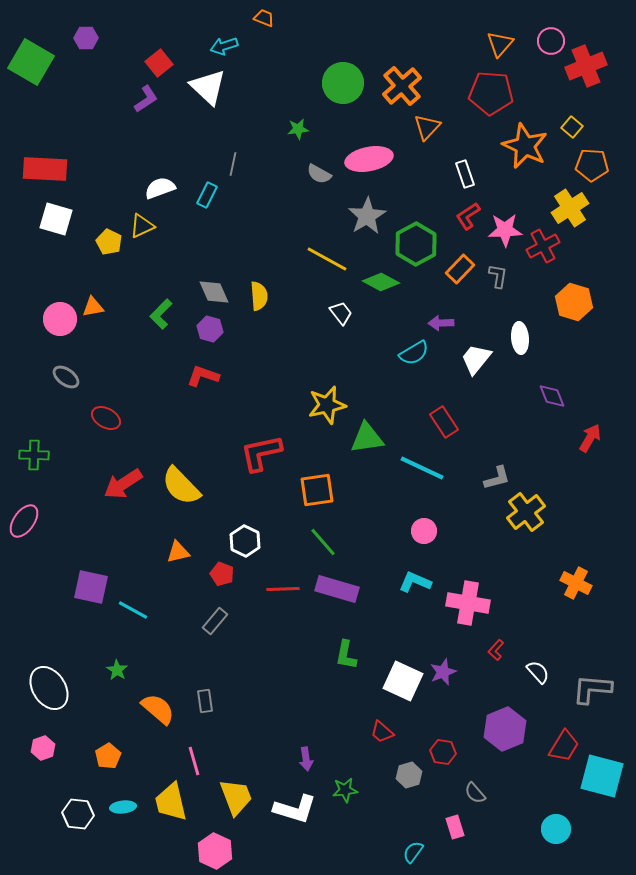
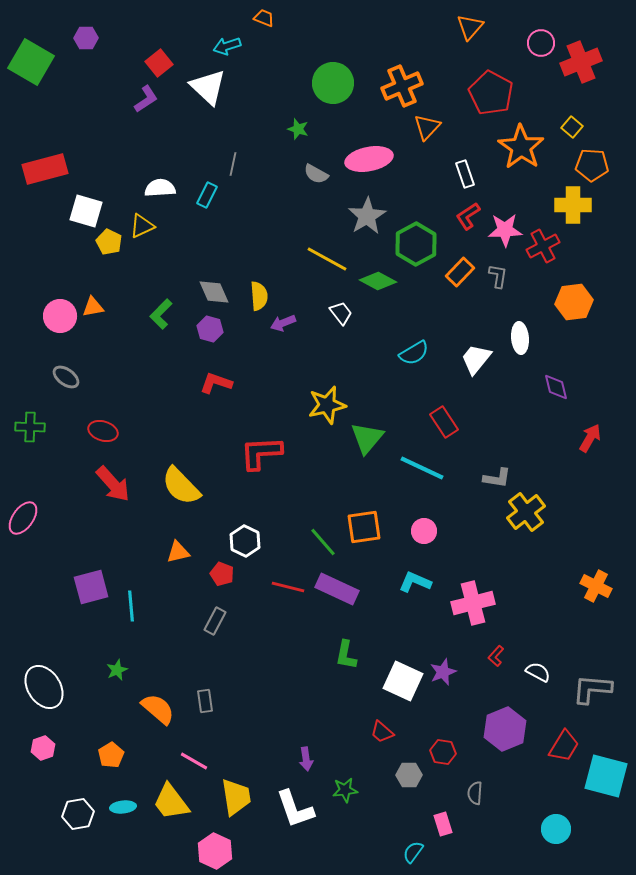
pink circle at (551, 41): moved 10 px left, 2 px down
orange triangle at (500, 44): moved 30 px left, 17 px up
cyan arrow at (224, 46): moved 3 px right
red cross at (586, 66): moved 5 px left, 4 px up
green circle at (343, 83): moved 10 px left
orange cross at (402, 86): rotated 18 degrees clockwise
red pentagon at (491, 93): rotated 24 degrees clockwise
green star at (298, 129): rotated 25 degrees clockwise
orange star at (525, 146): moved 4 px left, 1 px down; rotated 9 degrees clockwise
red rectangle at (45, 169): rotated 18 degrees counterclockwise
gray semicircle at (319, 174): moved 3 px left
white semicircle at (160, 188): rotated 16 degrees clockwise
yellow cross at (570, 208): moved 3 px right, 3 px up; rotated 33 degrees clockwise
white square at (56, 219): moved 30 px right, 8 px up
orange rectangle at (460, 269): moved 3 px down
green diamond at (381, 282): moved 3 px left, 1 px up
orange hexagon at (574, 302): rotated 24 degrees counterclockwise
pink circle at (60, 319): moved 3 px up
purple arrow at (441, 323): moved 158 px left; rotated 20 degrees counterclockwise
red L-shape at (203, 376): moved 13 px right, 7 px down
purple diamond at (552, 396): moved 4 px right, 9 px up; rotated 8 degrees clockwise
red ellipse at (106, 418): moved 3 px left, 13 px down; rotated 12 degrees counterclockwise
green triangle at (367, 438): rotated 42 degrees counterclockwise
red L-shape at (261, 453): rotated 9 degrees clockwise
green cross at (34, 455): moved 4 px left, 28 px up
gray L-shape at (497, 478): rotated 24 degrees clockwise
red arrow at (123, 484): moved 10 px left; rotated 99 degrees counterclockwise
orange square at (317, 490): moved 47 px right, 37 px down
pink ellipse at (24, 521): moved 1 px left, 3 px up
orange cross at (576, 583): moved 20 px right, 3 px down
purple square at (91, 587): rotated 27 degrees counterclockwise
red line at (283, 589): moved 5 px right, 2 px up; rotated 16 degrees clockwise
purple rectangle at (337, 589): rotated 9 degrees clockwise
pink cross at (468, 603): moved 5 px right; rotated 24 degrees counterclockwise
cyan line at (133, 610): moved 2 px left, 4 px up; rotated 56 degrees clockwise
gray rectangle at (215, 621): rotated 12 degrees counterclockwise
red L-shape at (496, 650): moved 6 px down
green star at (117, 670): rotated 15 degrees clockwise
white semicircle at (538, 672): rotated 20 degrees counterclockwise
white ellipse at (49, 688): moved 5 px left, 1 px up
orange pentagon at (108, 756): moved 3 px right, 1 px up
pink line at (194, 761): rotated 44 degrees counterclockwise
gray hexagon at (409, 775): rotated 15 degrees clockwise
cyan square at (602, 776): moved 4 px right
gray semicircle at (475, 793): rotated 45 degrees clockwise
yellow trapezoid at (236, 797): rotated 12 degrees clockwise
yellow trapezoid at (171, 802): rotated 24 degrees counterclockwise
white L-shape at (295, 809): rotated 54 degrees clockwise
white hexagon at (78, 814): rotated 16 degrees counterclockwise
pink rectangle at (455, 827): moved 12 px left, 3 px up
